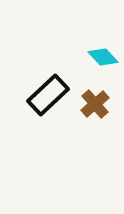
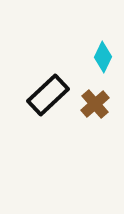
cyan diamond: rotated 68 degrees clockwise
